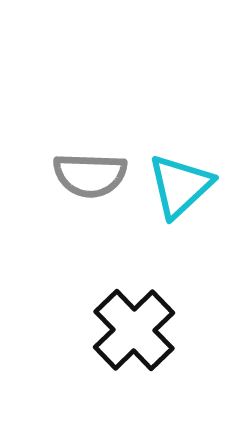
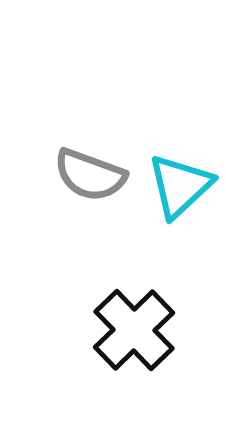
gray semicircle: rotated 18 degrees clockwise
